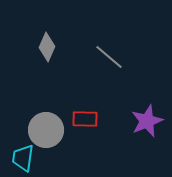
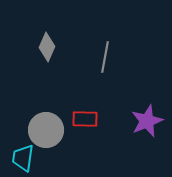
gray line: moved 4 px left; rotated 60 degrees clockwise
